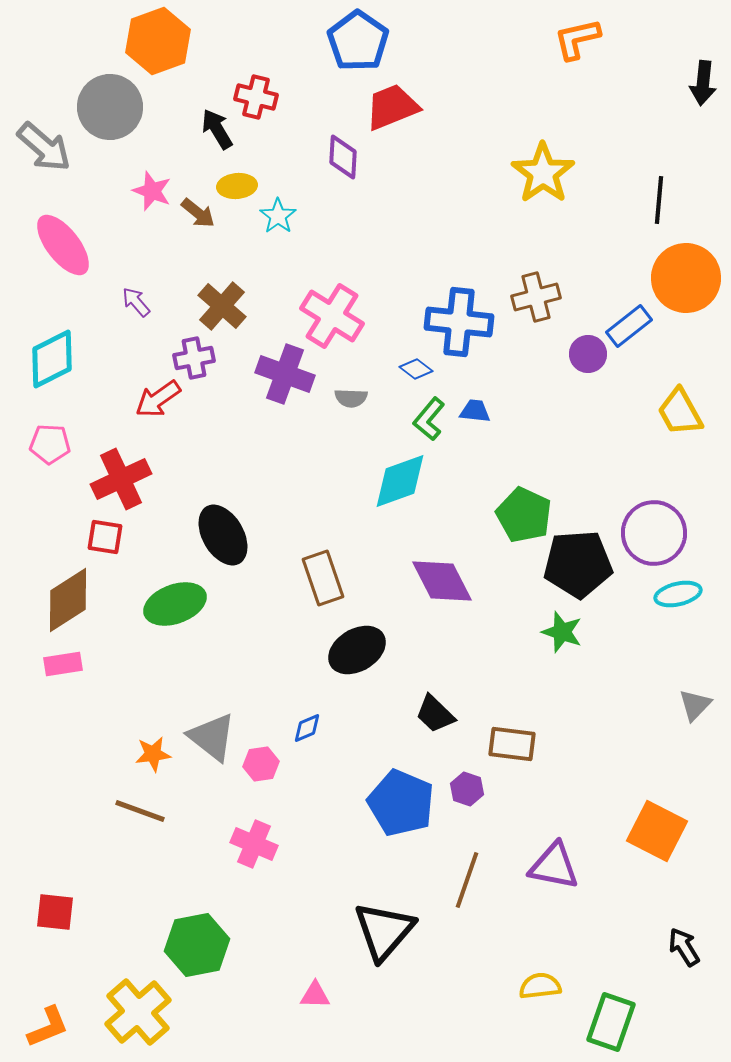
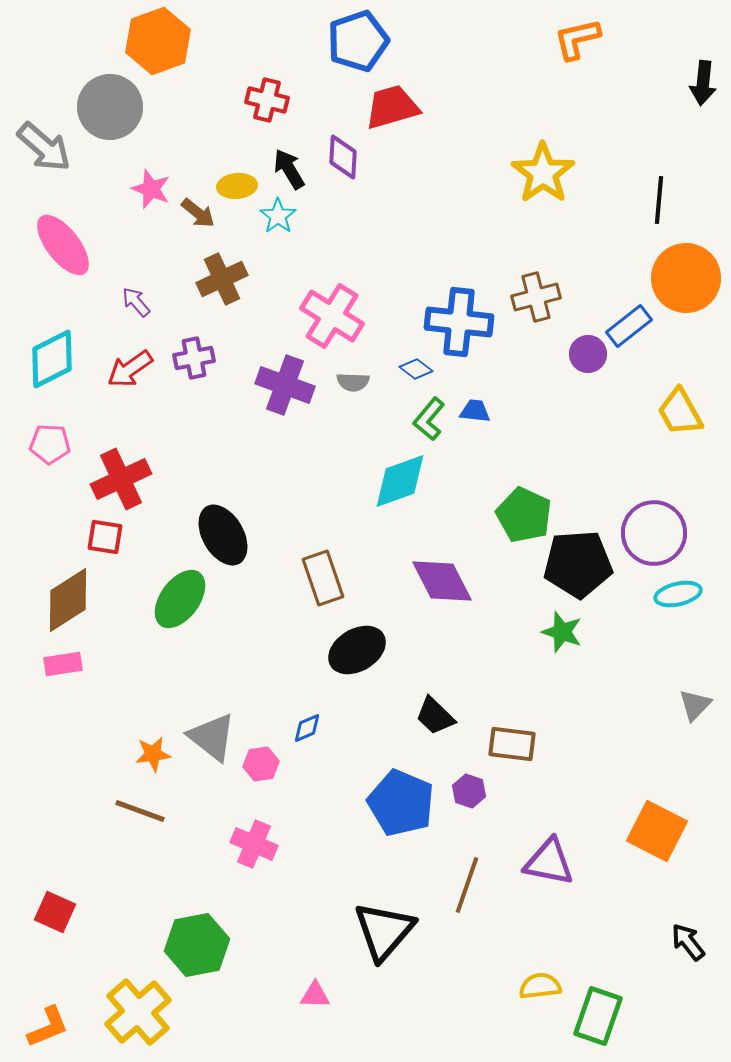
blue pentagon at (358, 41): rotated 18 degrees clockwise
red cross at (256, 97): moved 11 px right, 3 px down
red trapezoid at (392, 107): rotated 6 degrees clockwise
black arrow at (217, 129): moved 72 px right, 40 px down
pink star at (152, 191): moved 1 px left, 2 px up
brown cross at (222, 306): moved 27 px up; rotated 24 degrees clockwise
purple cross at (285, 374): moved 11 px down
gray semicircle at (351, 398): moved 2 px right, 16 px up
red arrow at (158, 399): moved 28 px left, 30 px up
green ellipse at (175, 604): moved 5 px right, 5 px up; rotated 34 degrees counterclockwise
black trapezoid at (435, 714): moved 2 px down
purple hexagon at (467, 789): moved 2 px right, 2 px down
purple triangle at (554, 866): moved 5 px left, 4 px up
brown line at (467, 880): moved 5 px down
red square at (55, 912): rotated 18 degrees clockwise
black arrow at (684, 947): moved 4 px right, 5 px up; rotated 6 degrees counterclockwise
green rectangle at (611, 1022): moved 13 px left, 6 px up
